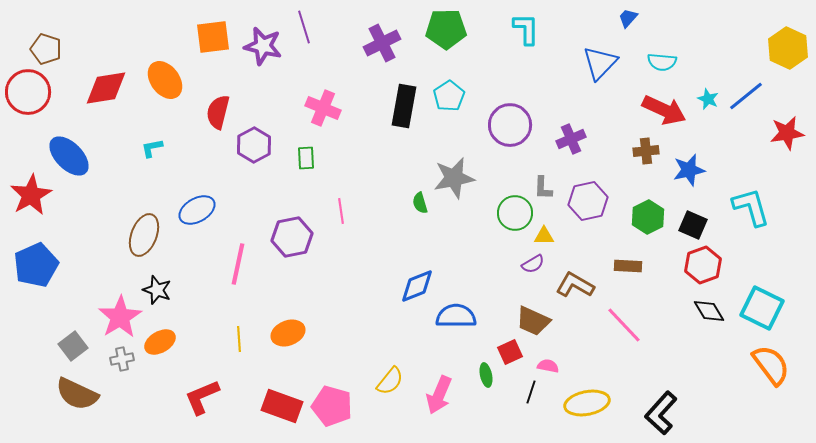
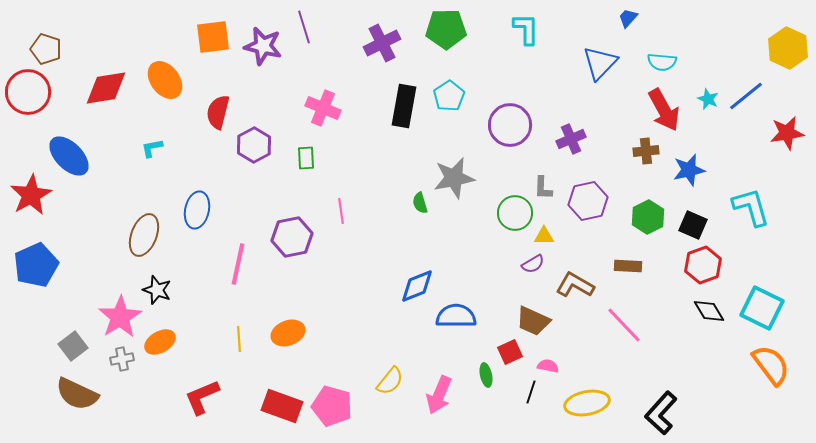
red arrow at (664, 110): rotated 36 degrees clockwise
blue ellipse at (197, 210): rotated 48 degrees counterclockwise
